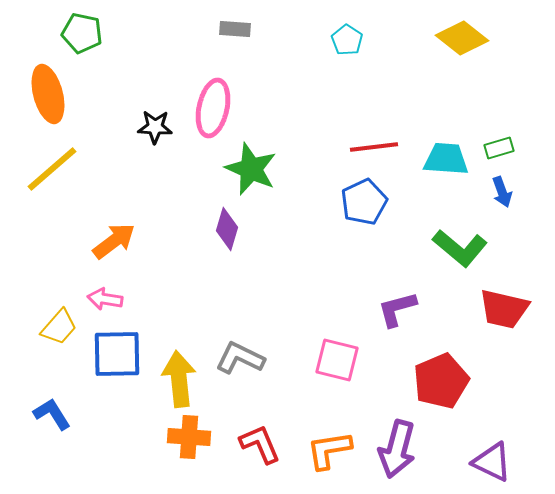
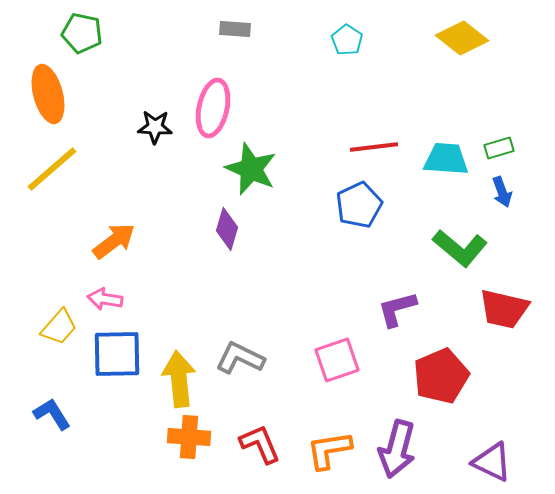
blue pentagon: moved 5 px left, 3 px down
pink square: rotated 33 degrees counterclockwise
red pentagon: moved 5 px up
